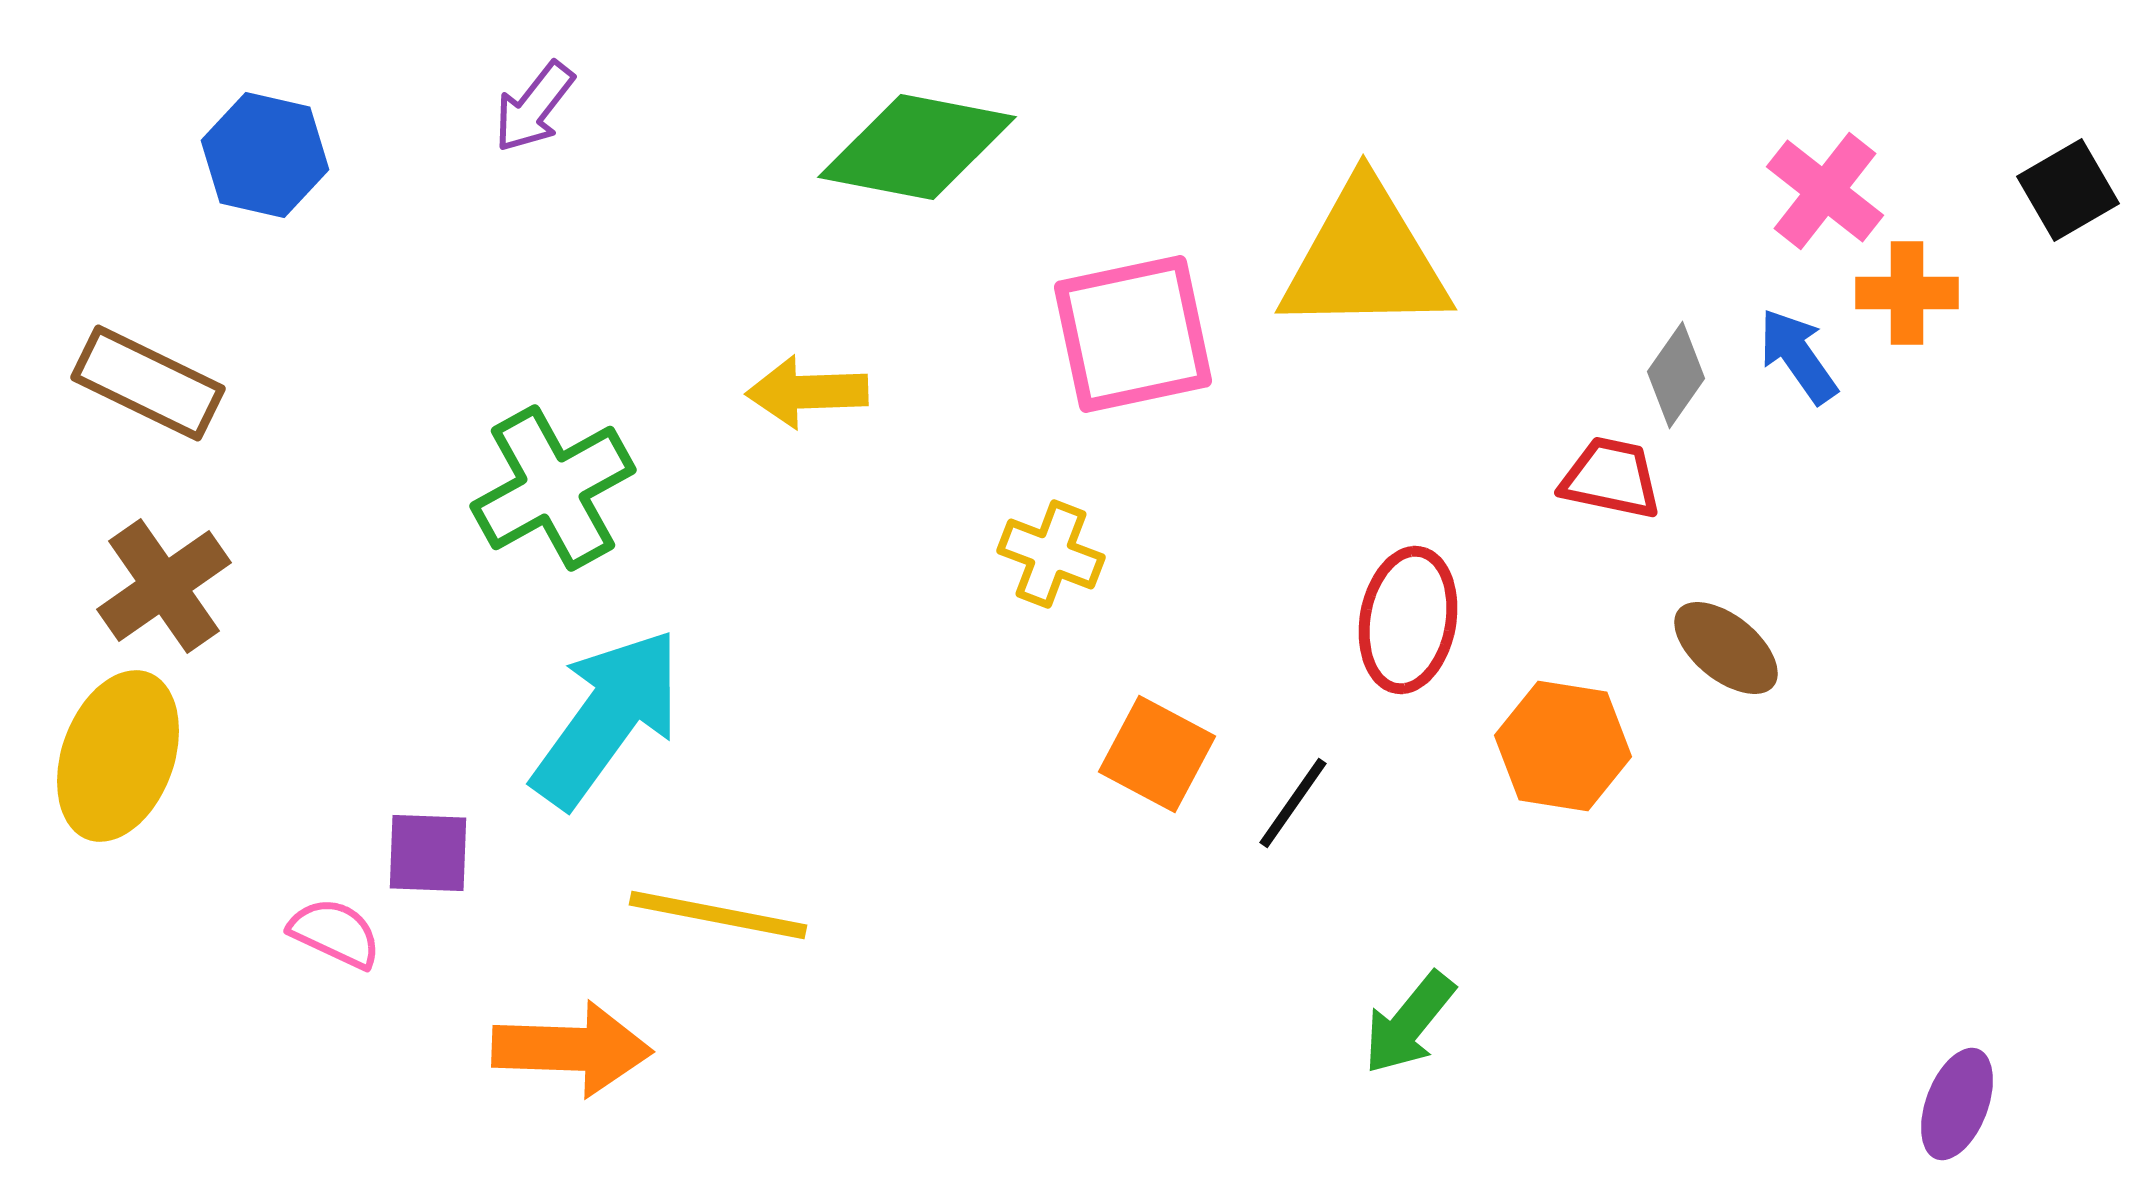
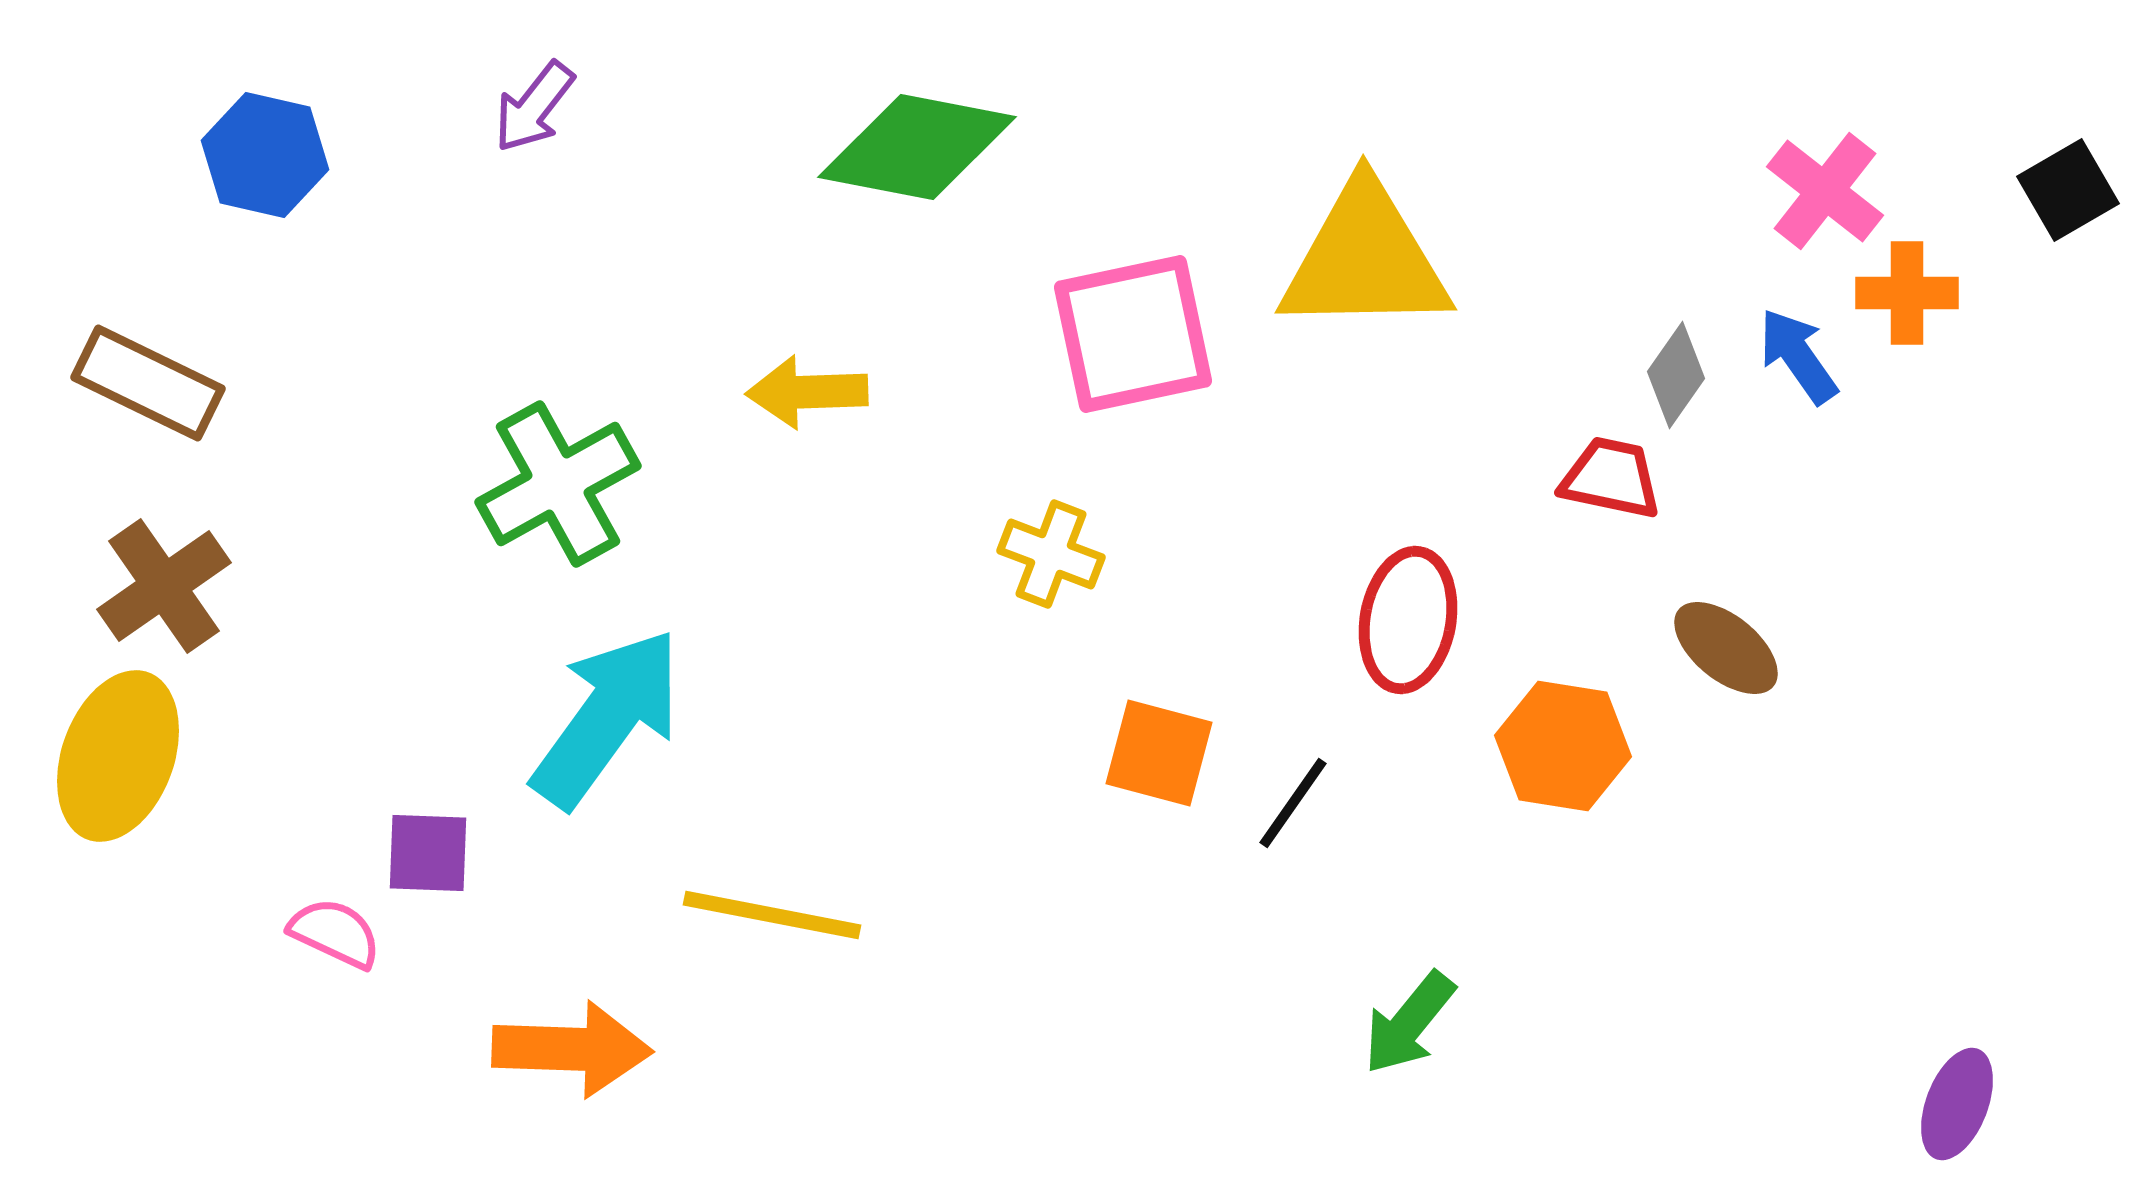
green cross: moved 5 px right, 4 px up
orange square: moved 2 px right, 1 px up; rotated 13 degrees counterclockwise
yellow line: moved 54 px right
